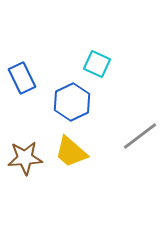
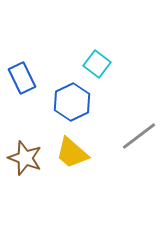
cyan square: rotated 12 degrees clockwise
gray line: moved 1 px left
yellow trapezoid: moved 1 px right, 1 px down
brown star: rotated 24 degrees clockwise
